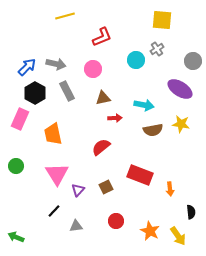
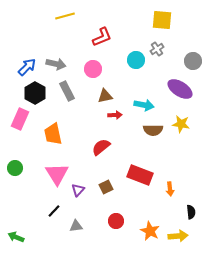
brown triangle: moved 2 px right, 2 px up
red arrow: moved 3 px up
brown semicircle: rotated 12 degrees clockwise
green circle: moved 1 px left, 2 px down
yellow arrow: rotated 60 degrees counterclockwise
